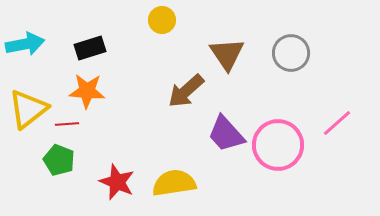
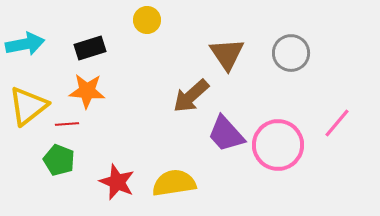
yellow circle: moved 15 px left
brown arrow: moved 5 px right, 5 px down
yellow triangle: moved 3 px up
pink line: rotated 8 degrees counterclockwise
